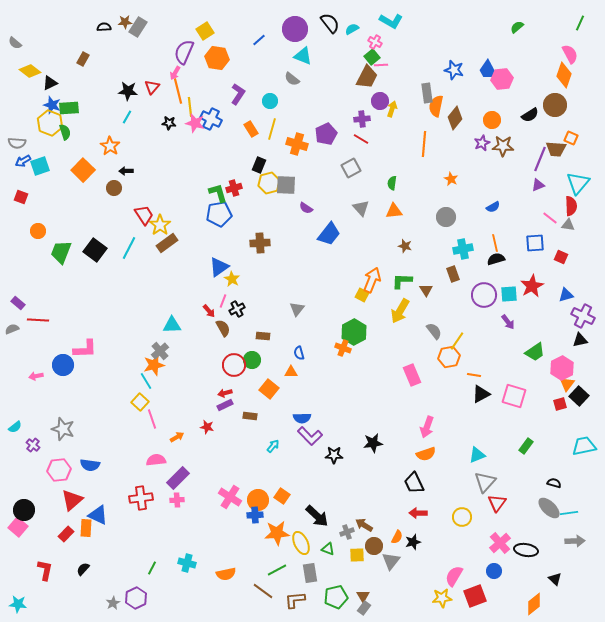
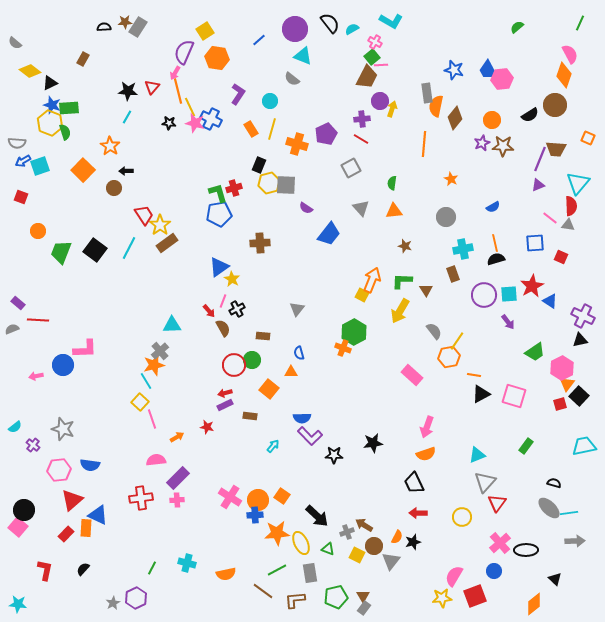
yellow line at (190, 107): rotated 18 degrees counterclockwise
orange square at (571, 138): moved 17 px right
blue triangle at (566, 295): moved 16 px left, 6 px down; rotated 49 degrees clockwise
pink rectangle at (412, 375): rotated 25 degrees counterclockwise
black ellipse at (526, 550): rotated 10 degrees counterclockwise
yellow square at (357, 555): rotated 28 degrees clockwise
